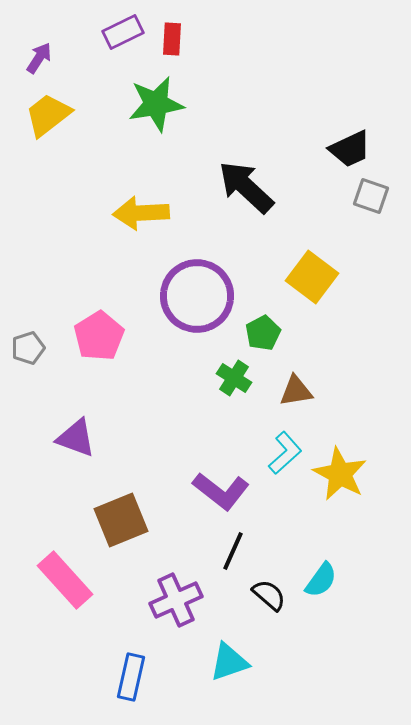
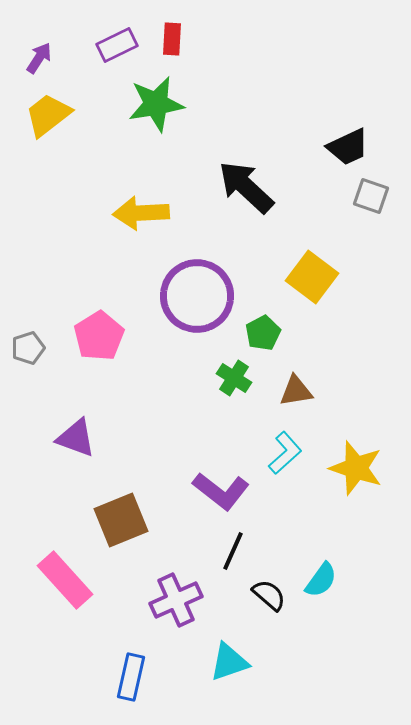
purple rectangle: moved 6 px left, 13 px down
black trapezoid: moved 2 px left, 2 px up
yellow star: moved 16 px right, 6 px up; rotated 10 degrees counterclockwise
